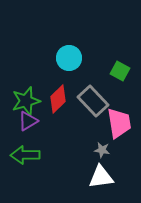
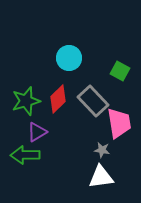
purple triangle: moved 9 px right, 11 px down
